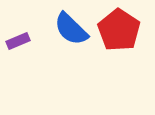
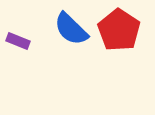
purple rectangle: rotated 45 degrees clockwise
